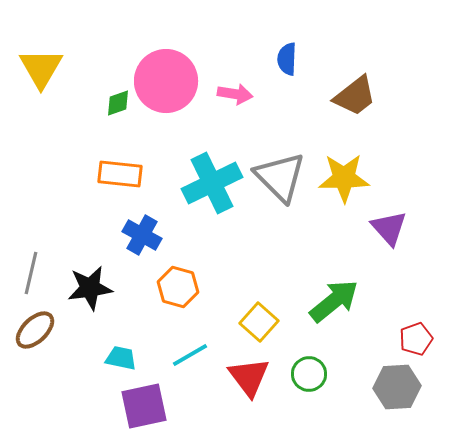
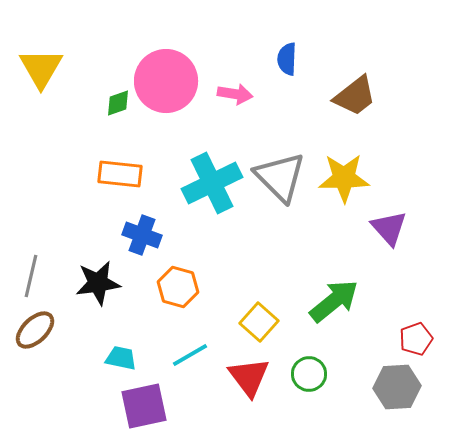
blue cross: rotated 9 degrees counterclockwise
gray line: moved 3 px down
black star: moved 8 px right, 5 px up
